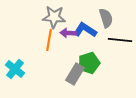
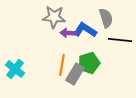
orange line: moved 13 px right, 25 px down
